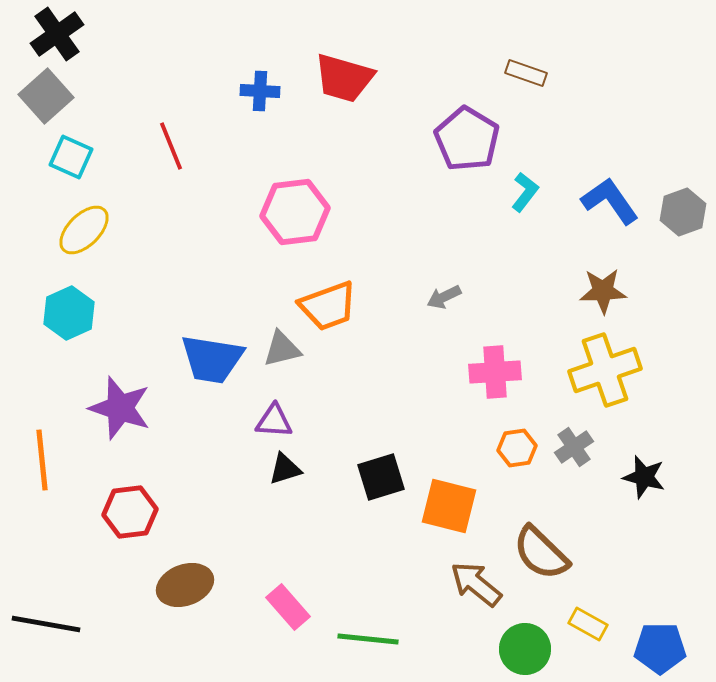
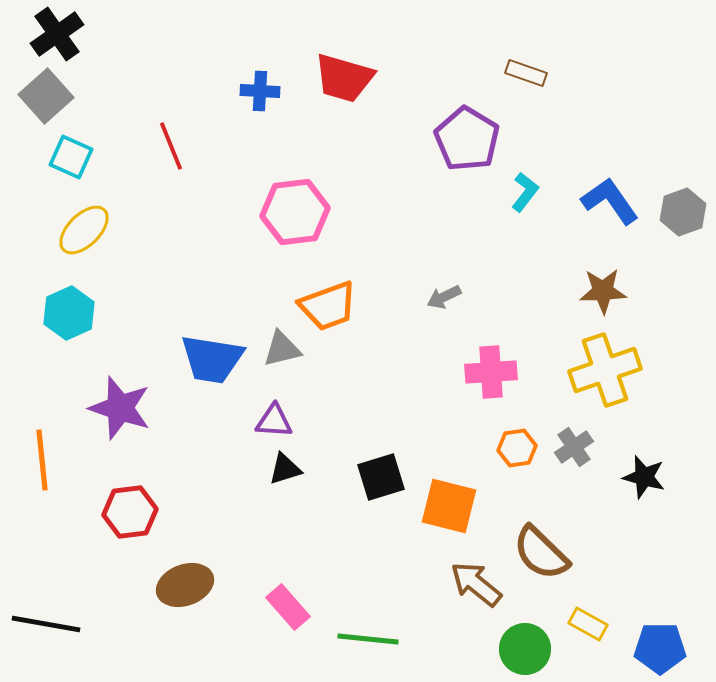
pink cross: moved 4 px left
